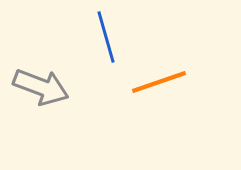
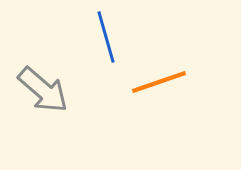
gray arrow: moved 2 px right, 3 px down; rotated 20 degrees clockwise
